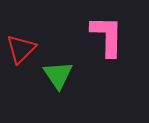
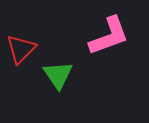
pink L-shape: moved 2 px right; rotated 69 degrees clockwise
